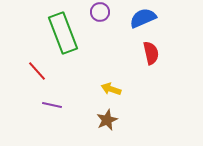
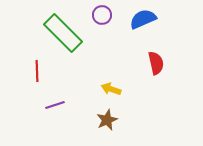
purple circle: moved 2 px right, 3 px down
blue semicircle: moved 1 px down
green rectangle: rotated 24 degrees counterclockwise
red semicircle: moved 5 px right, 10 px down
red line: rotated 40 degrees clockwise
purple line: moved 3 px right; rotated 30 degrees counterclockwise
